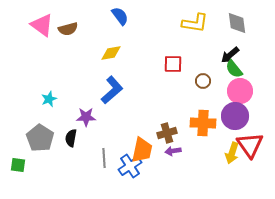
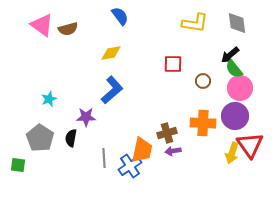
pink circle: moved 3 px up
